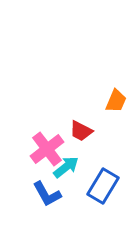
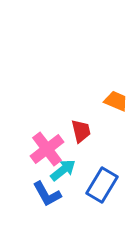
orange trapezoid: rotated 90 degrees counterclockwise
red trapezoid: rotated 130 degrees counterclockwise
cyan arrow: moved 3 px left, 3 px down
blue rectangle: moved 1 px left, 1 px up
